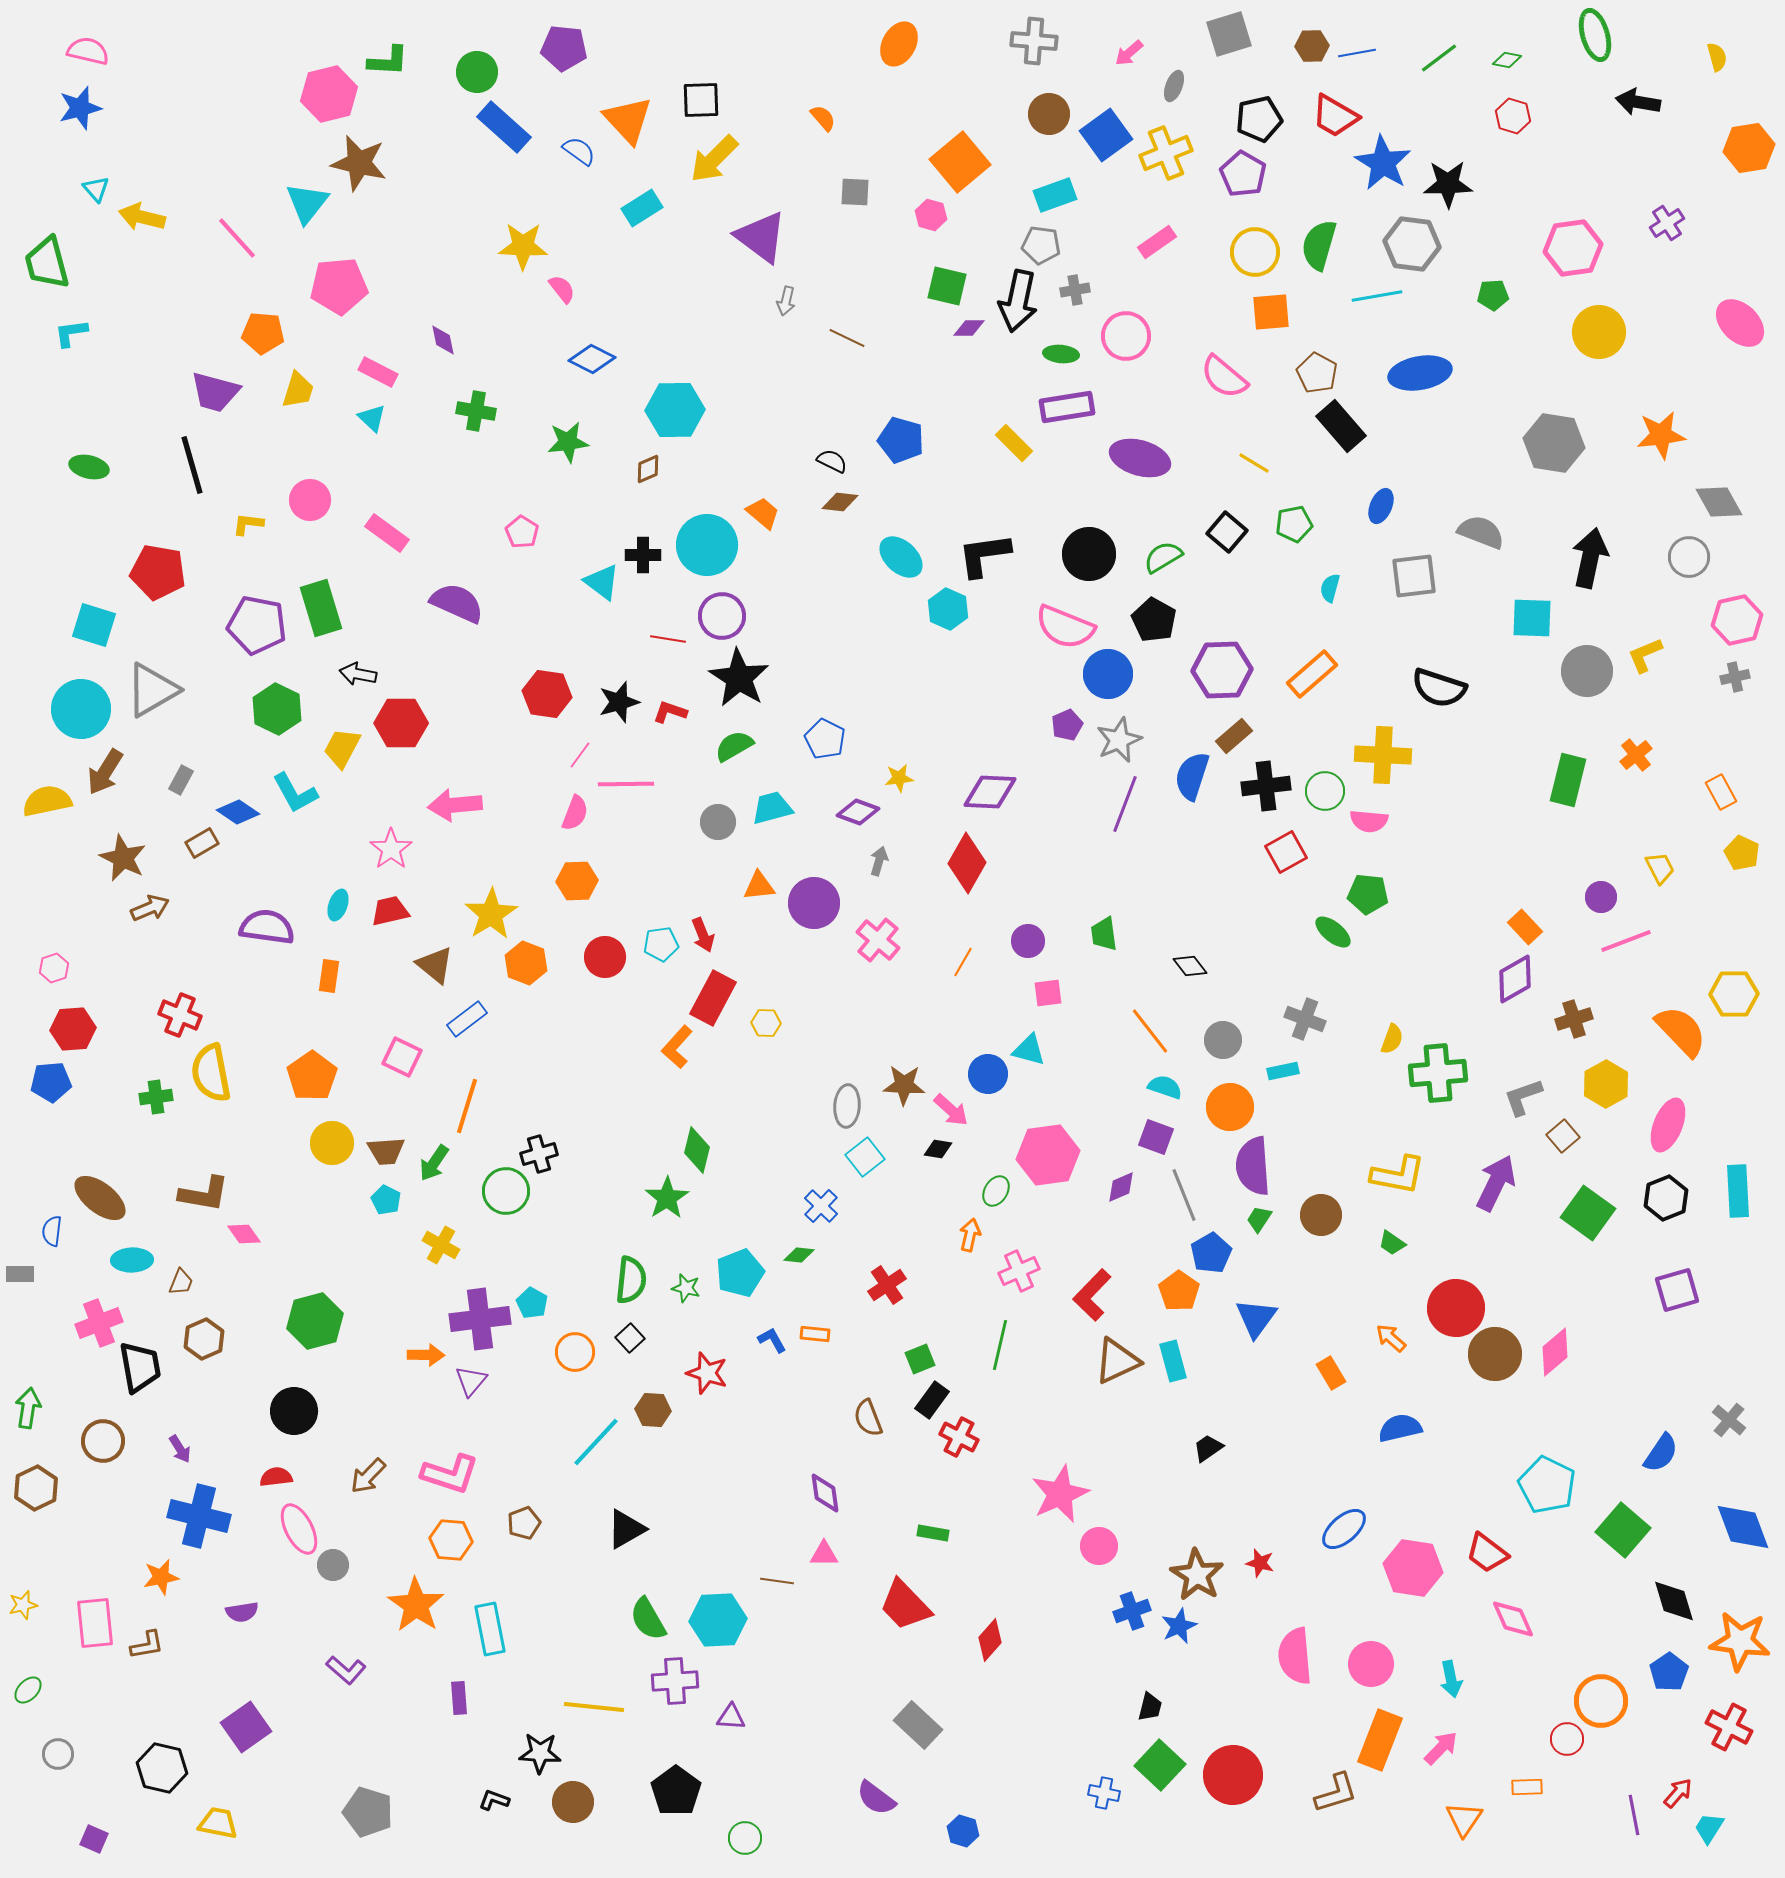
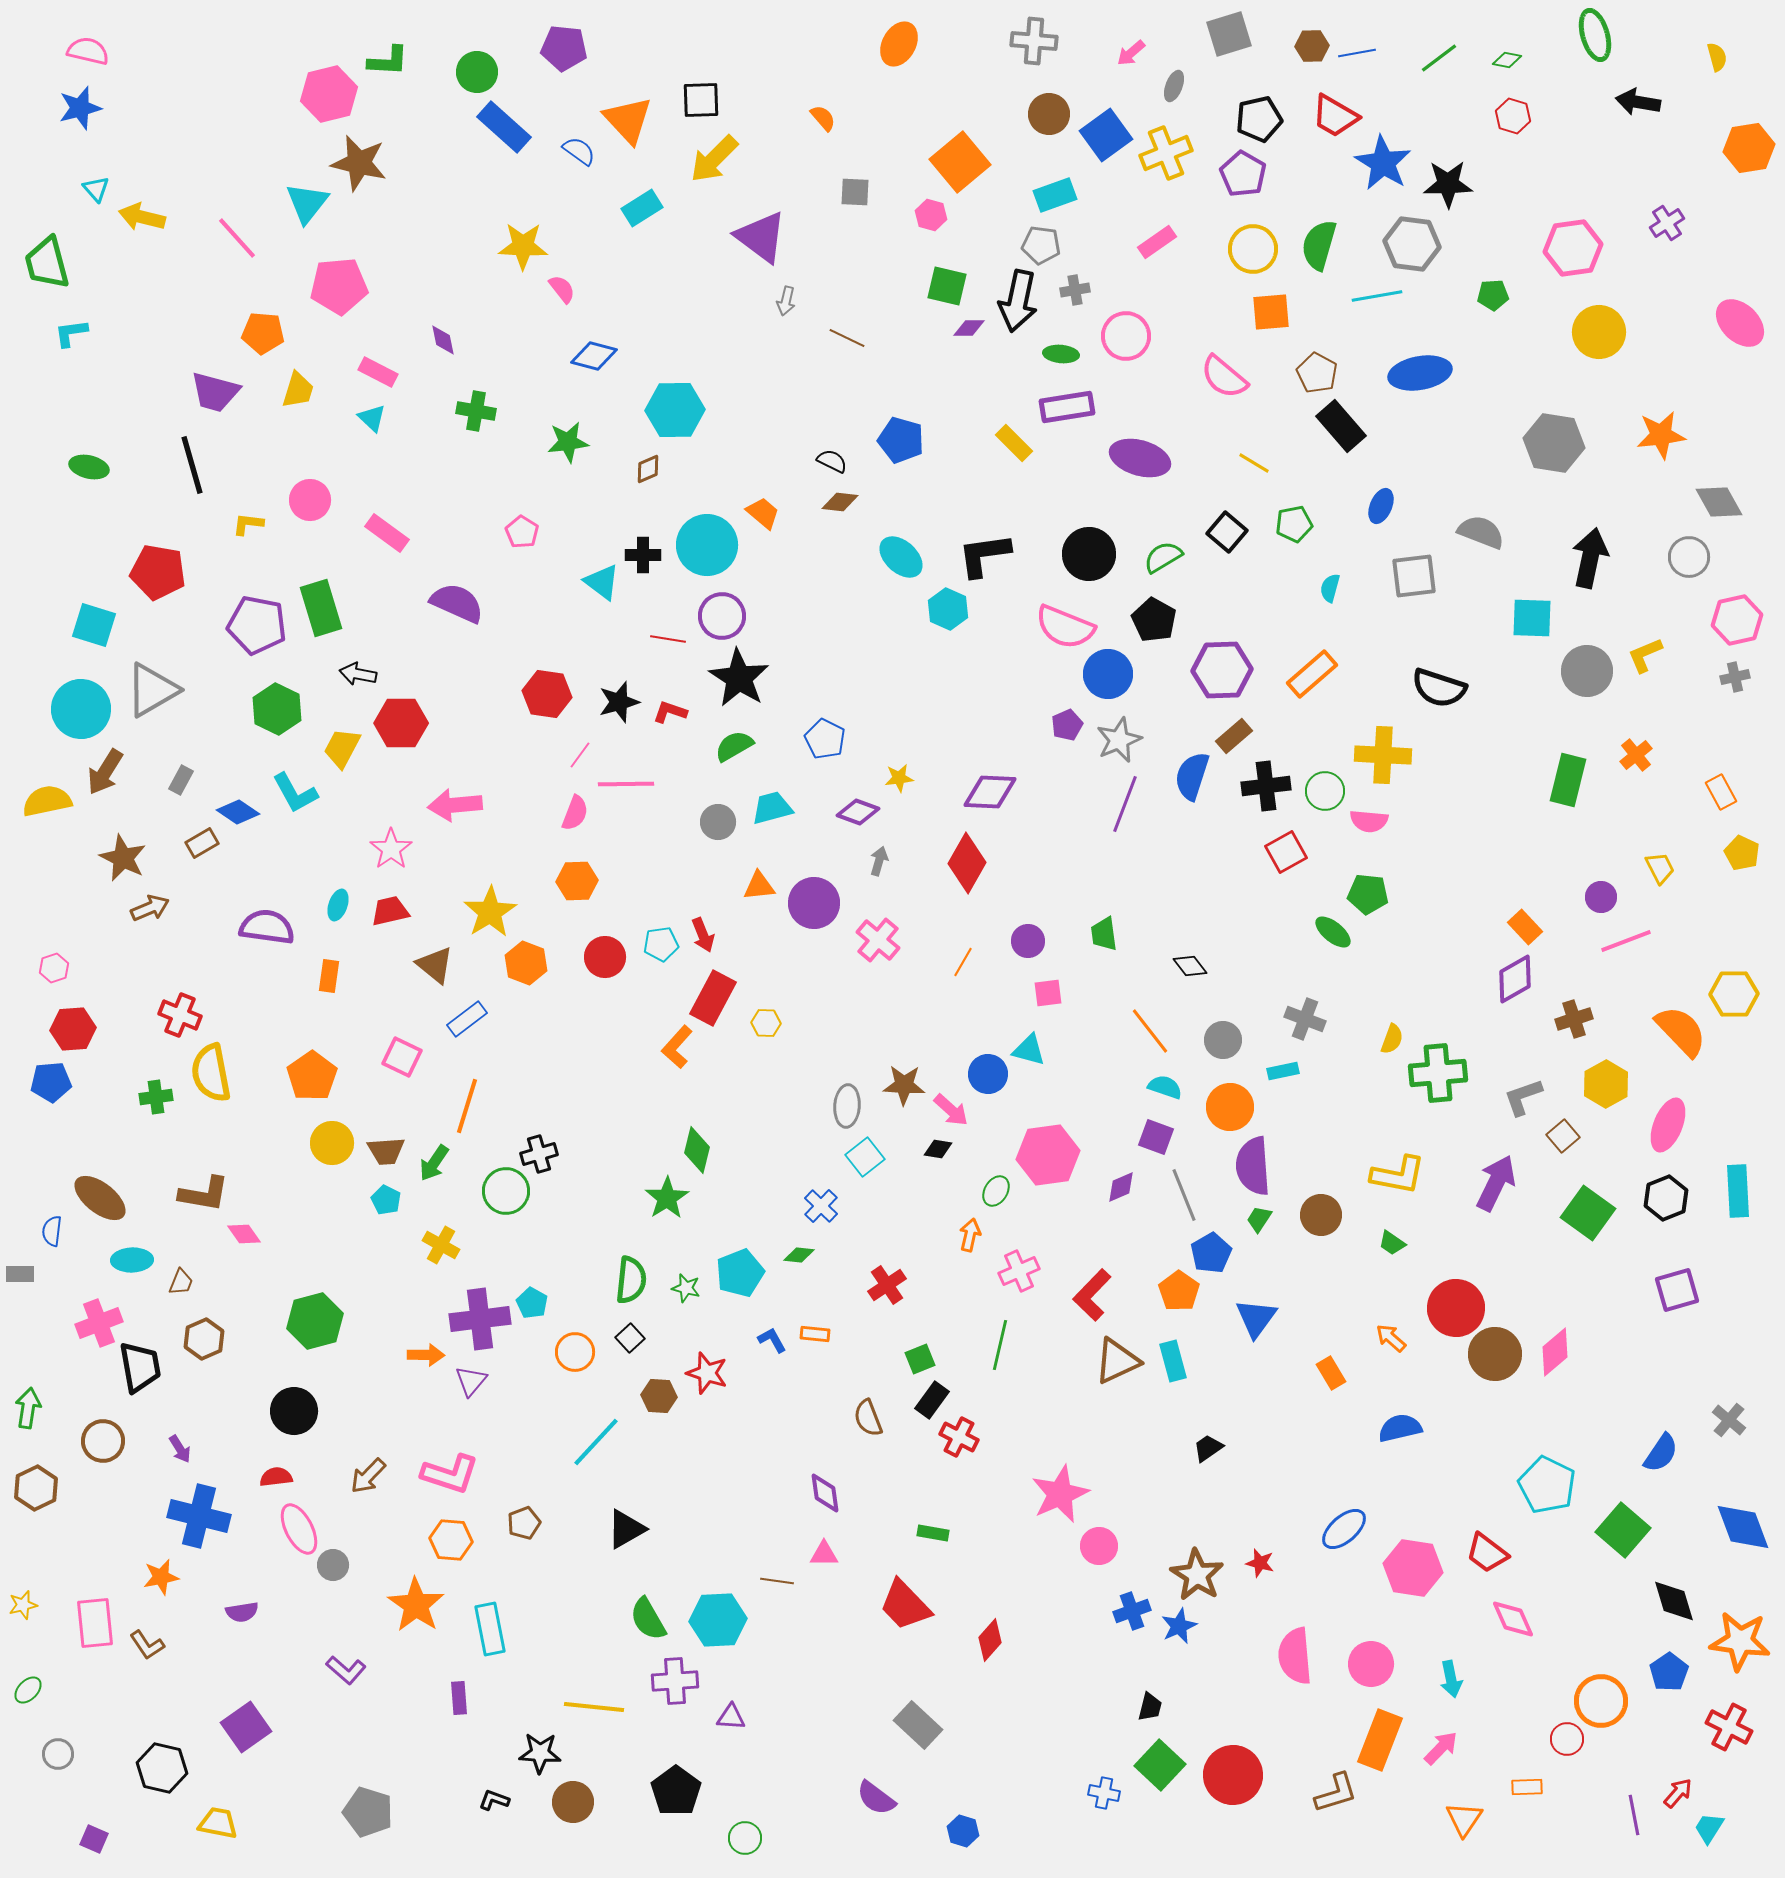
pink arrow at (1129, 53): moved 2 px right
yellow circle at (1255, 252): moved 2 px left, 3 px up
blue diamond at (592, 359): moved 2 px right, 3 px up; rotated 12 degrees counterclockwise
yellow star at (491, 914): moved 1 px left, 2 px up
brown hexagon at (653, 1410): moved 6 px right, 14 px up
brown L-shape at (147, 1645): rotated 66 degrees clockwise
